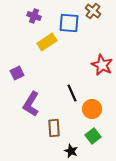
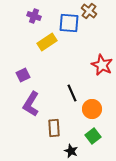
brown cross: moved 4 px left
purple square: moved 6 px right, 2 px down
